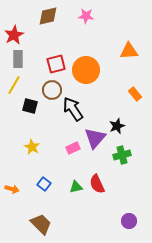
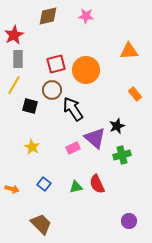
purple triangle: rotated 30 degrees counterclockwise
